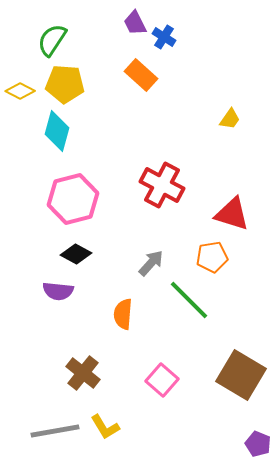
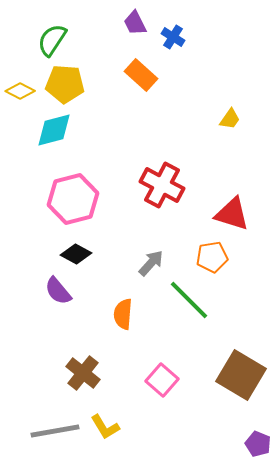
blue cross: moved 9 px right
cyan diamond: moved 3 px left, 1 px up; rotated 60 degrees clockwise
purple semicircle: rotated 44 degrees clockwise
